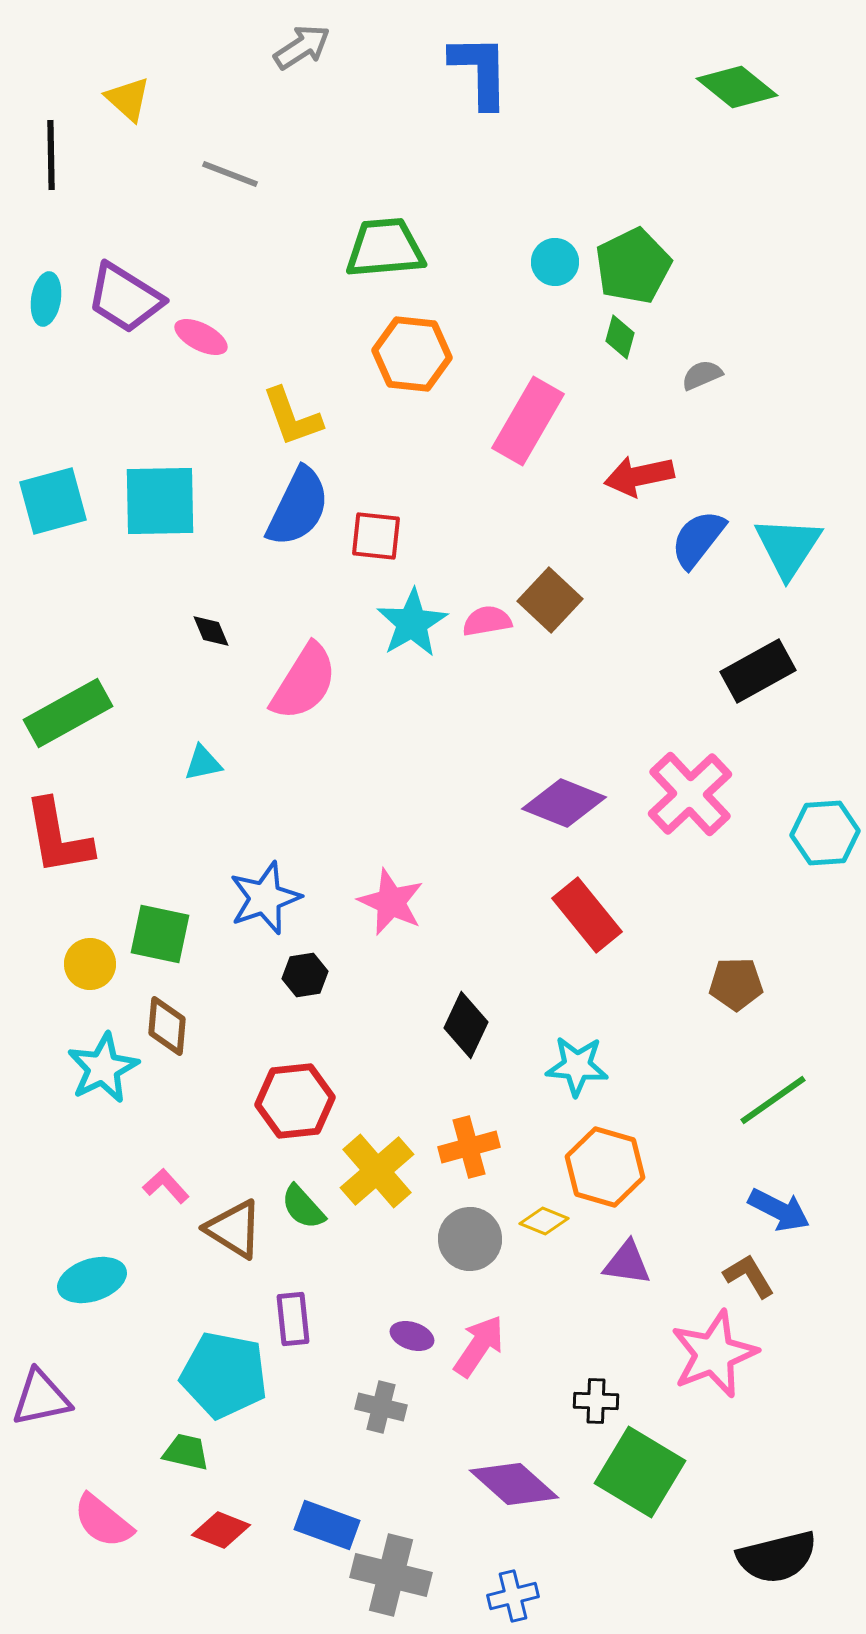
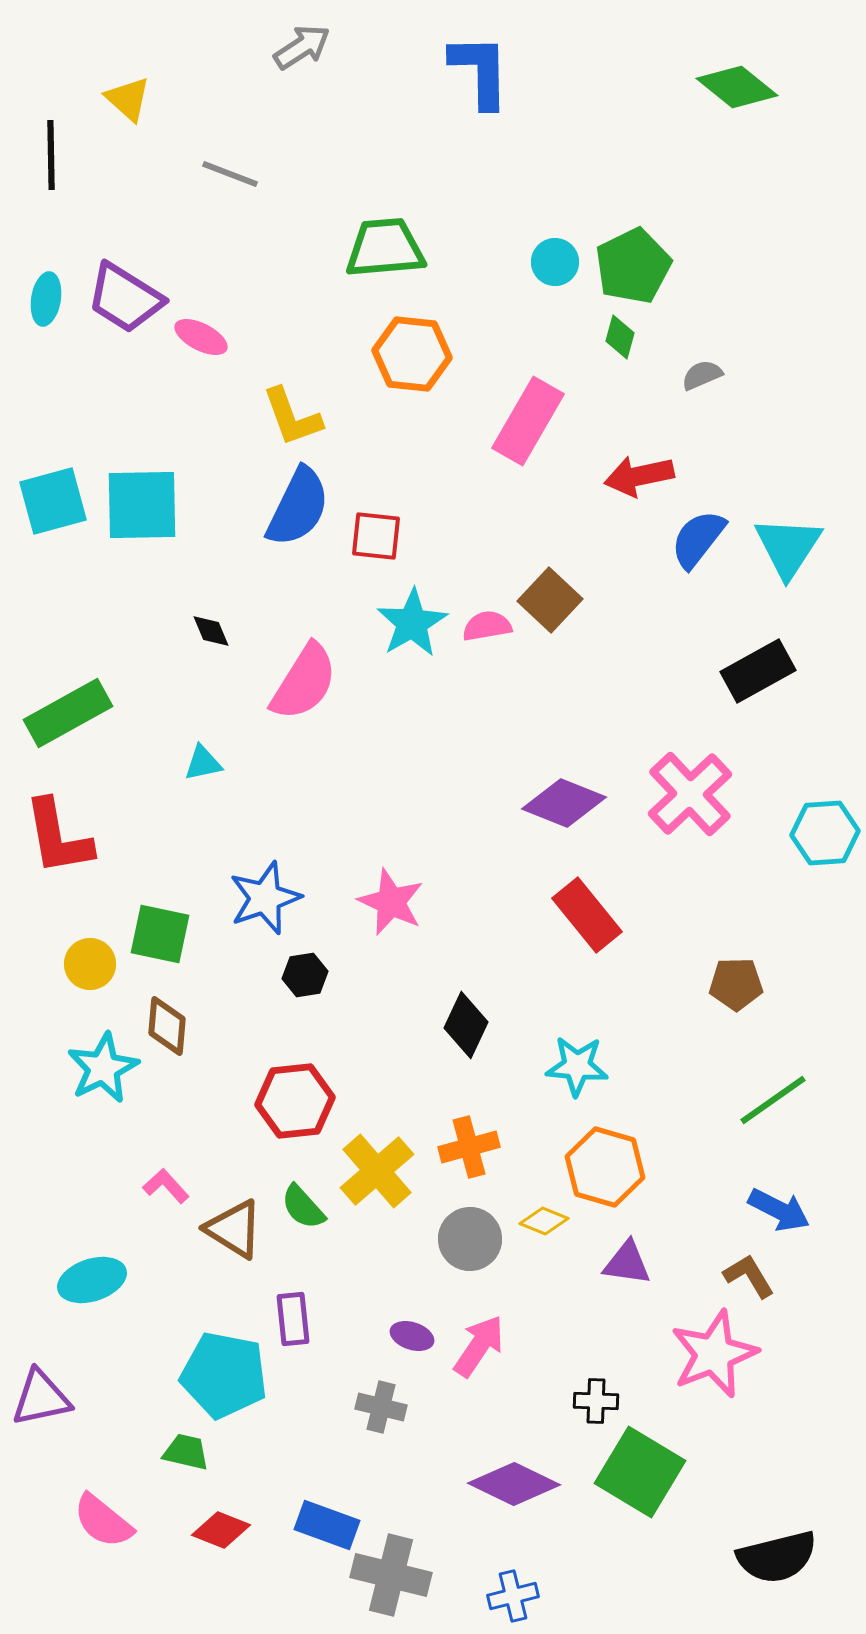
cyan square at (160, 501): moved 18 px left, 4 px down
pink semicircle at (487, 621): moved 5 px down
purple diamond at (514, 1484): rotated 16 degrees counterclockwise
